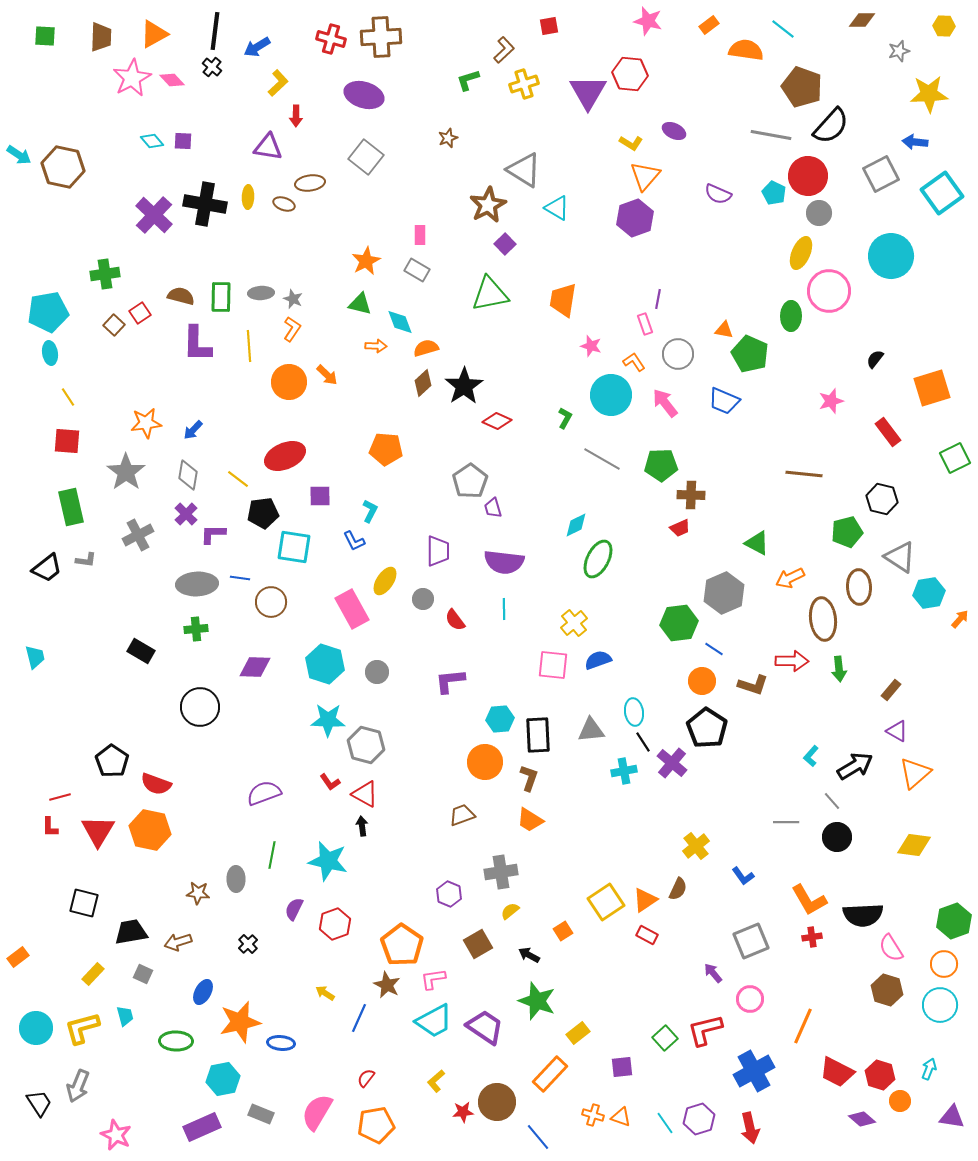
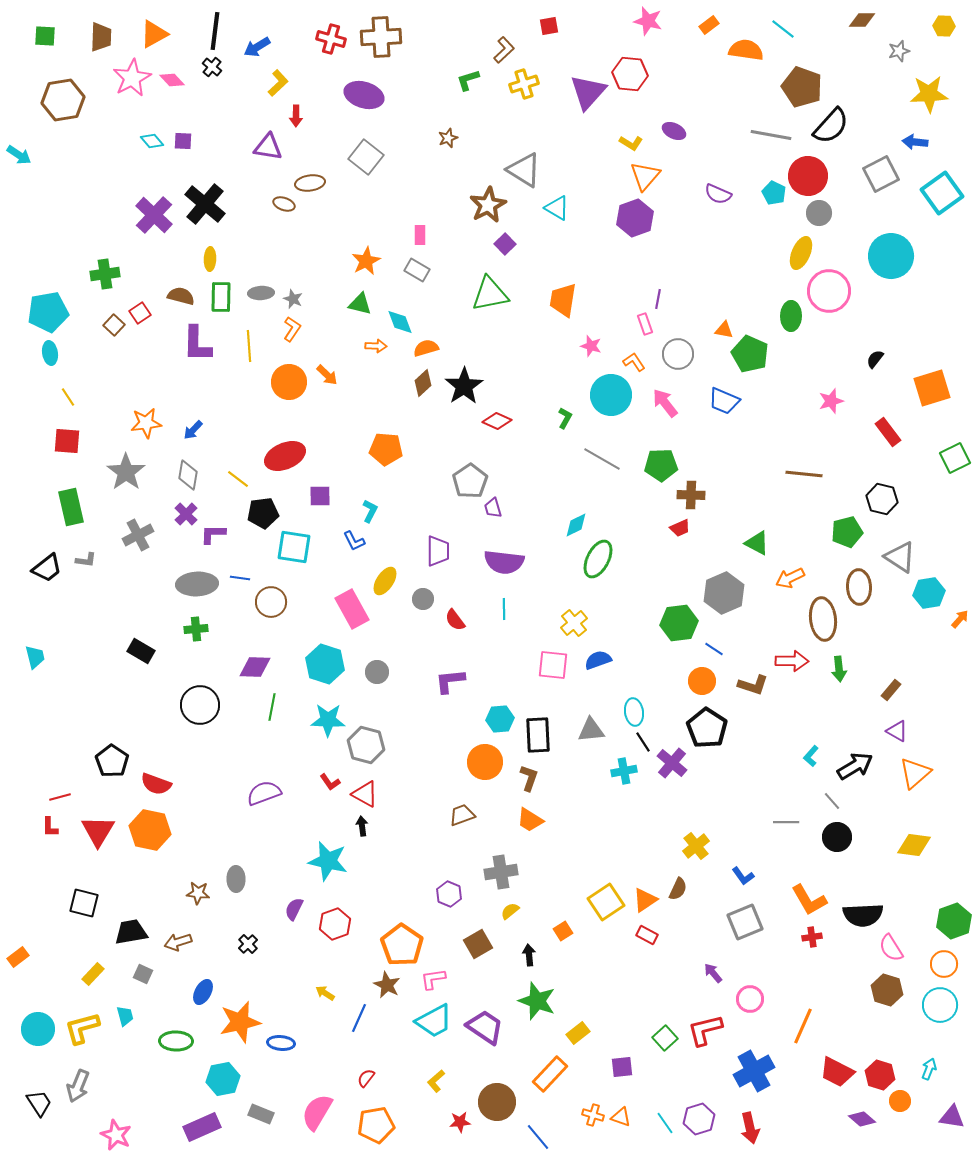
purple triangle at (588, 92): rotated 12 degrees clockwise
brown hexagon at (63, 167): moved 67 px up; rotated 21 degrees counterclockwise
yellow ellipse at (248, 197): moved 38 px left, 62 px down
black cross at (205, 204): rotated 30 degrees clockwise
black circle at (200, 707): moved 2 px up
green line at (272, 855): moved 148 px up
gray square at (751, 941): moved 6 px left, 19 px up
black arrow at (529, 955): rotated 55 degrees clockwise
cyan circle at (36, 1028): moved 2 px right, 1 px down
red star at (463, 1112): moved 3 px left, 10 px down
